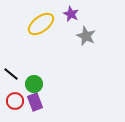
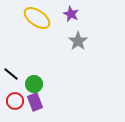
yellow ellipse: moved 4 px left, 6 px up; rotated 72 degrees clockwise
gray star: moved 8 px left, 5 px down; rotated 12 degrees clockwise
